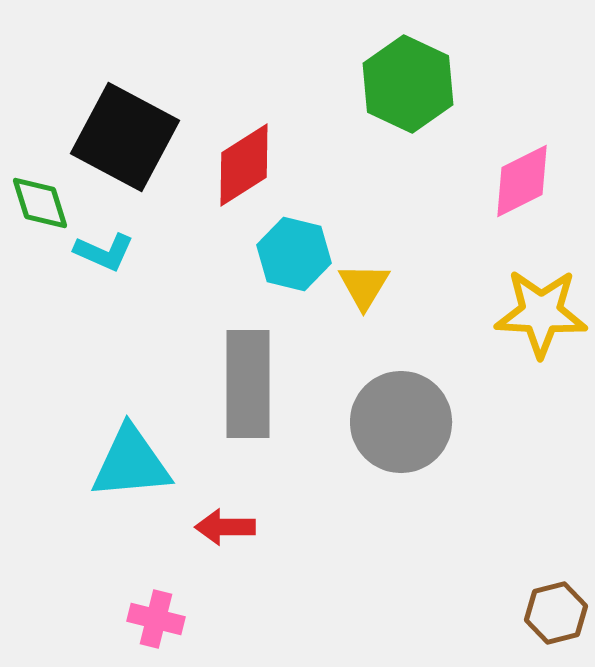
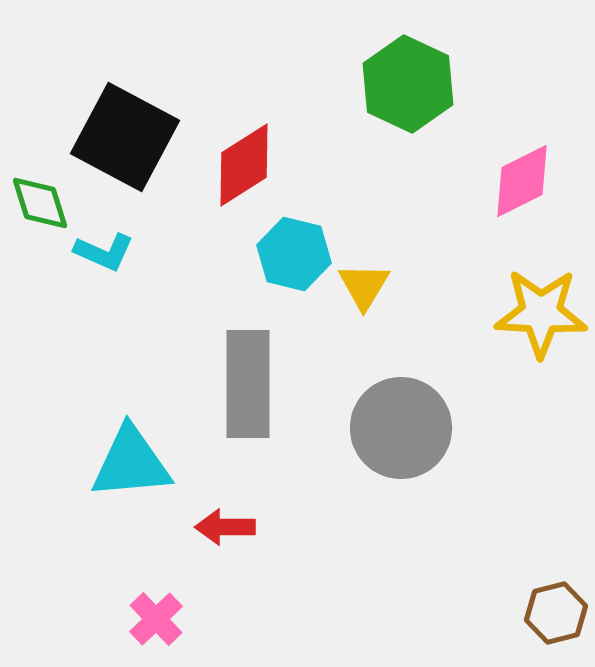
gray circle: moved 6 px down
pink cross: rotated 32 degrees clockwise
